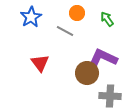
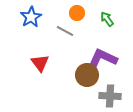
brown circle: moved 2 px down
